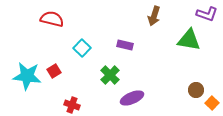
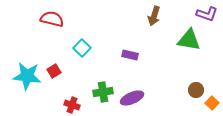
purple rectangle: moved 5 px right, 10 px down
green cross: moved 7 px left, 17 px down; rotated 36 degrees clockwise
